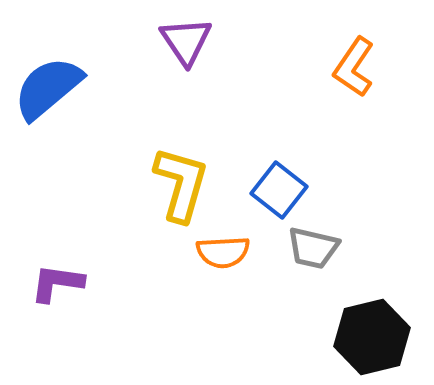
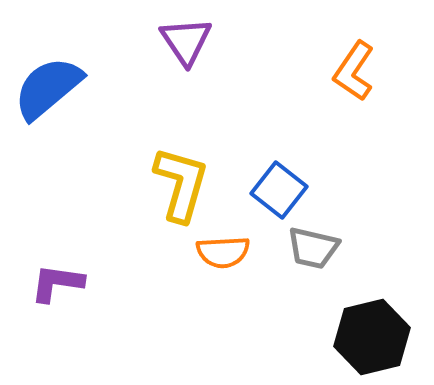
orange L-shape: moved 4 px down
